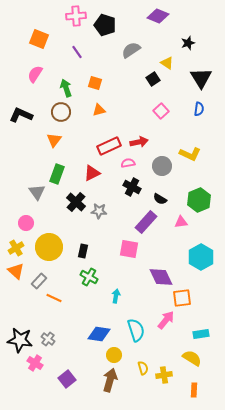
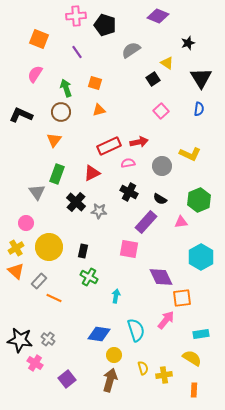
black cross at (132, 187): moved 3 px left, 5 px down
